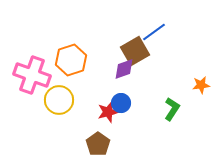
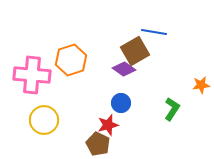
blue line: rotated 45 degrees clockwise
purple diamond: rotated 55 degrees clockwise
pink cross: rotated 15 degrees counterclockwise
yellow circle: moved 15 px left, 20 px down
red star: moved 13 px down
brown pentagon: rotated 10 degrees counterclockwise
